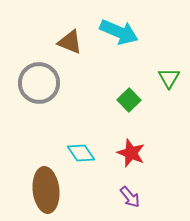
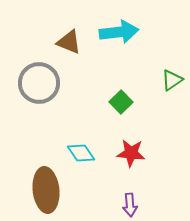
cyan arrow: rotated 30 degrees counterclockwise
brown triangle: moved 1 px left
green triangle: moved 3 px right, 2 px down; rotated 25 degrees clockwise
green square: moved 8 px left, 2 px down
red star: rotated 16 degrees counterclockwise
purple arrow: moved 8 px down; rotated 35 degrees clockwise
